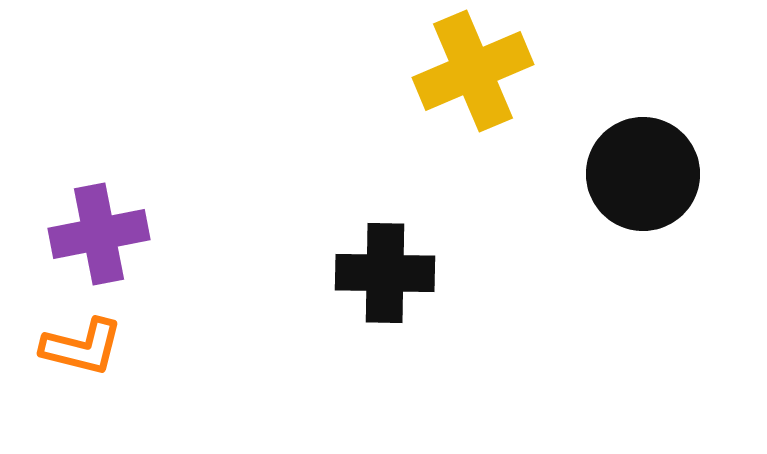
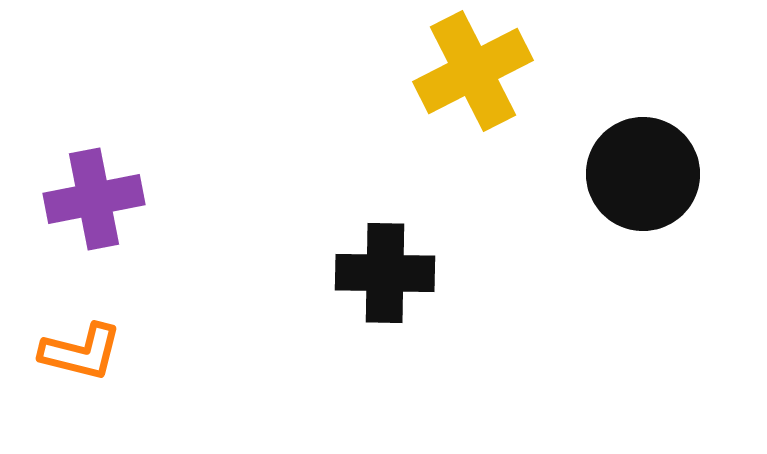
yellow cross: rotated 4 degrees counterclockwise
purple cross: moved 5 px left, 35 px up
orange L-shape: moved 1 px left, 5 px down
